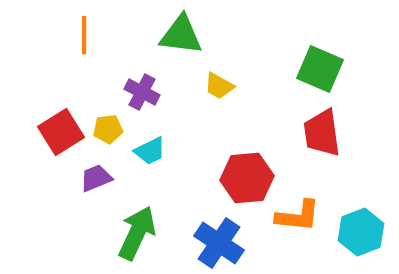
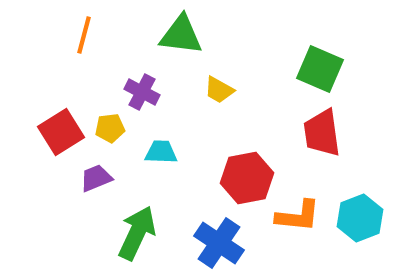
orange line: rotated 15 degrees clockwise
yellow trapezoid: moved 4 px down
yellow pentagon: moved 2 px right, 1 px up
cyan trapezoid: moved 11 px right, 1 px down; rotated 152 degrees counterclockwise
red hexagon: rotated 6 degrees counterclockwise
cyan hexagon: moved 1 px left, 14 px up
